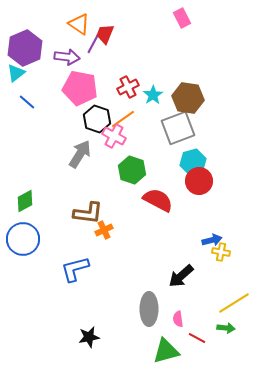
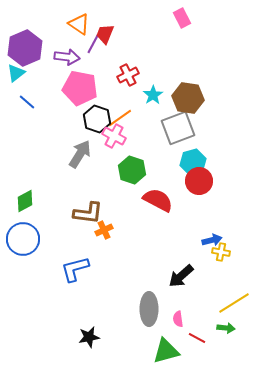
red cross: moved 12 px up
orange line: moved 3 px left, 1 px up
